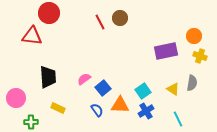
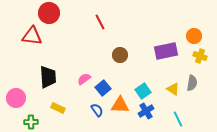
brown circle: moved 37 px down
